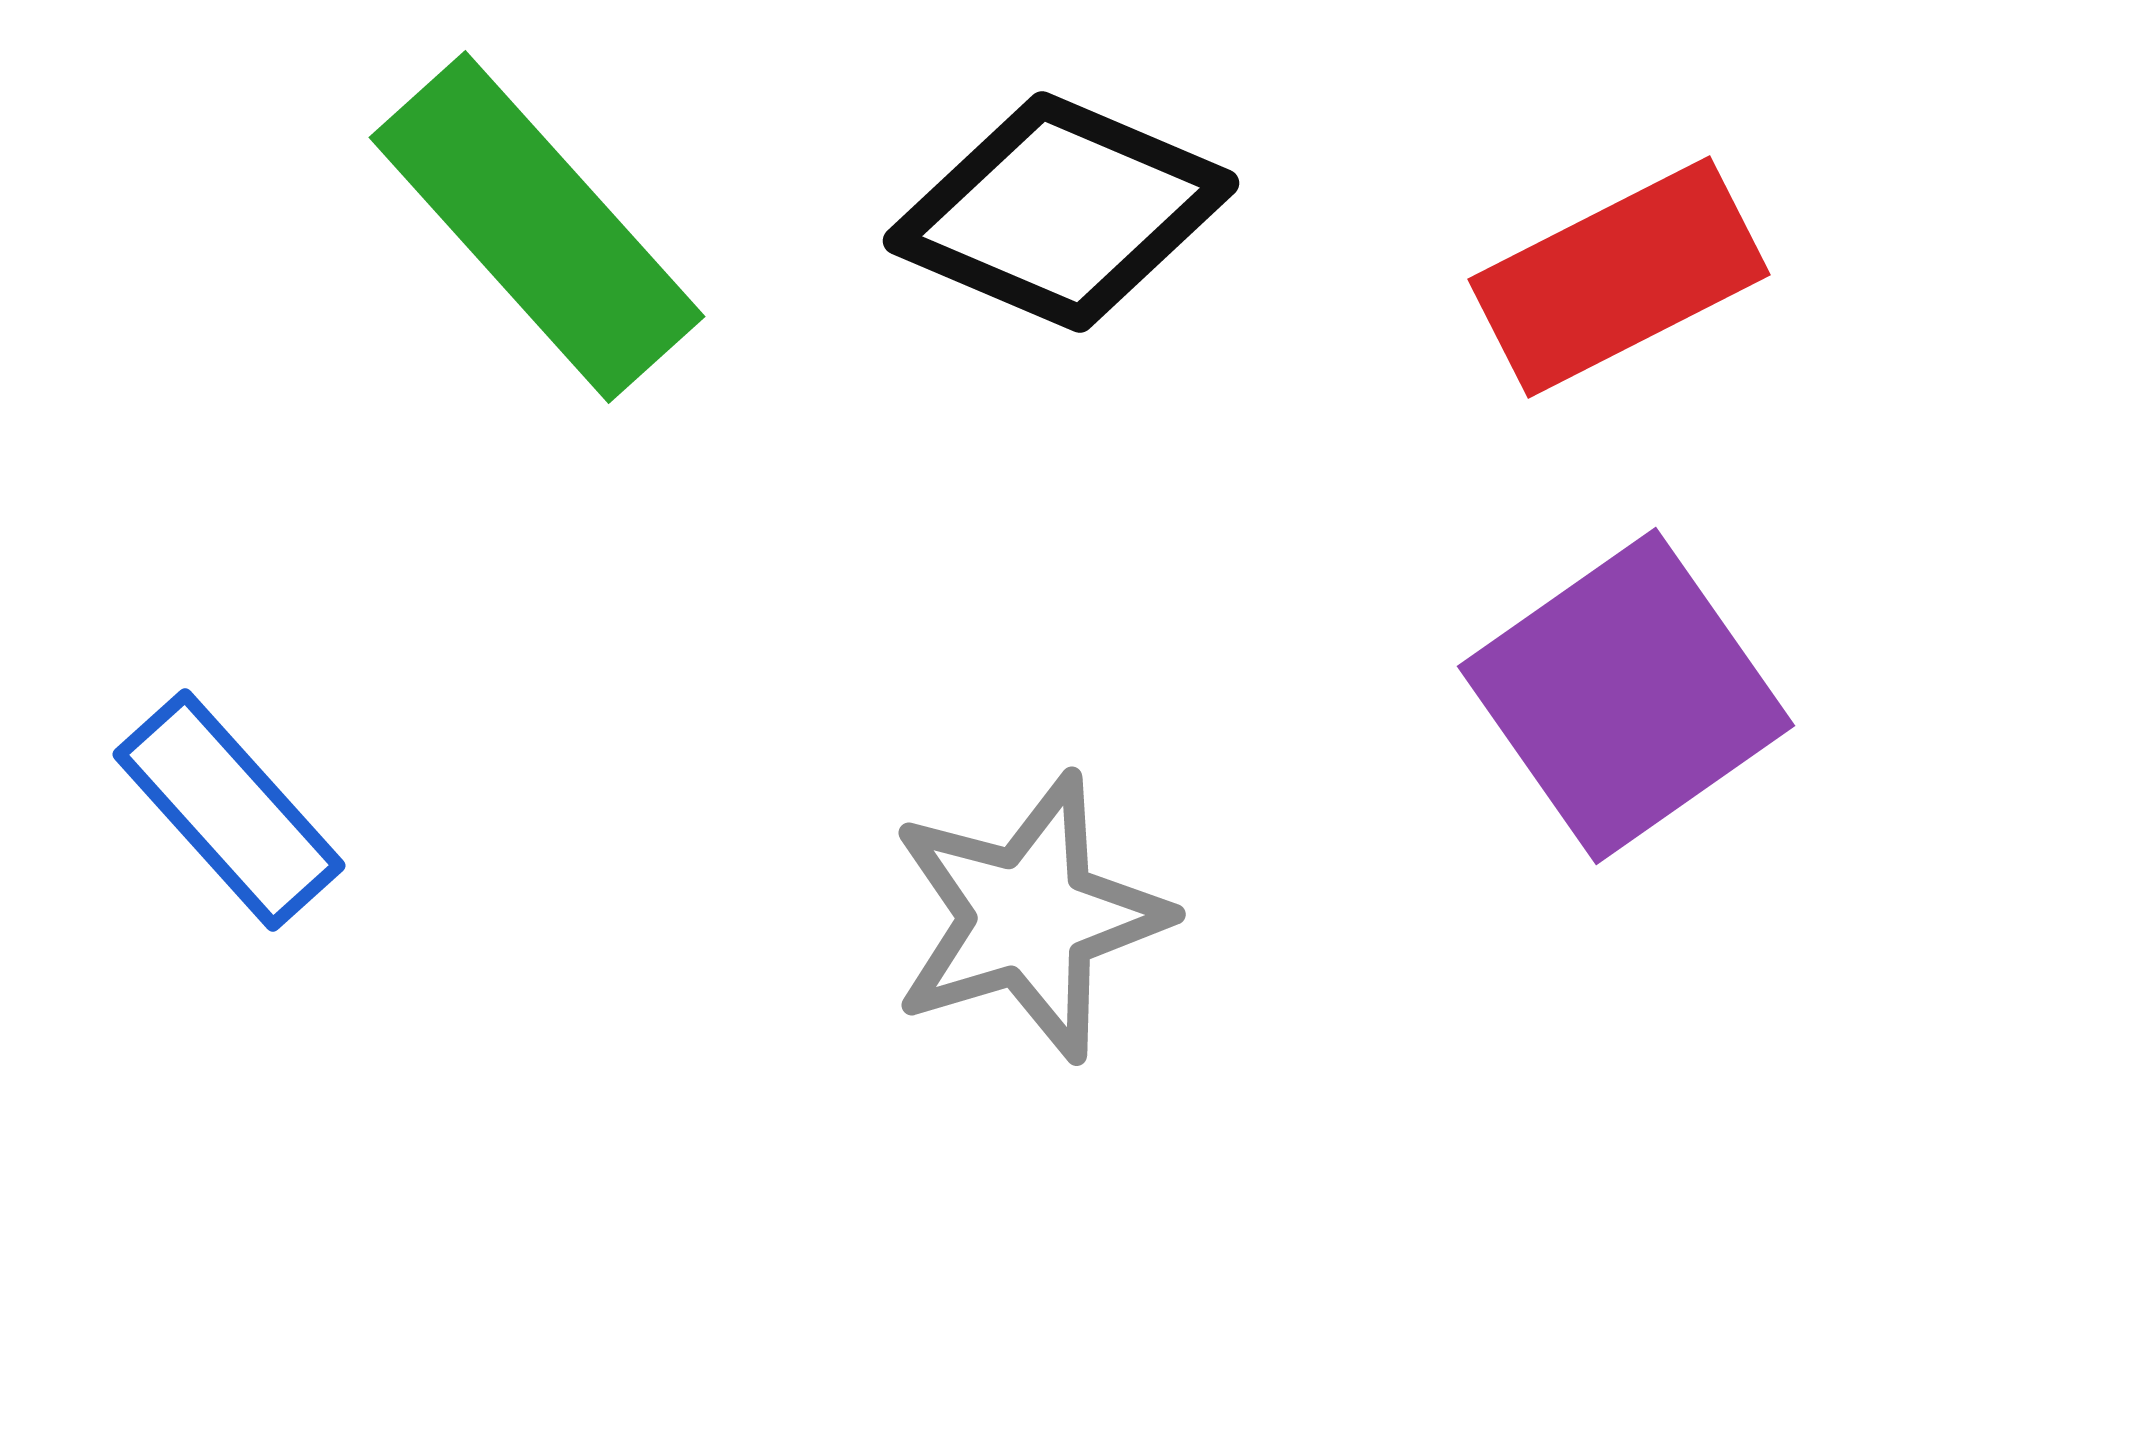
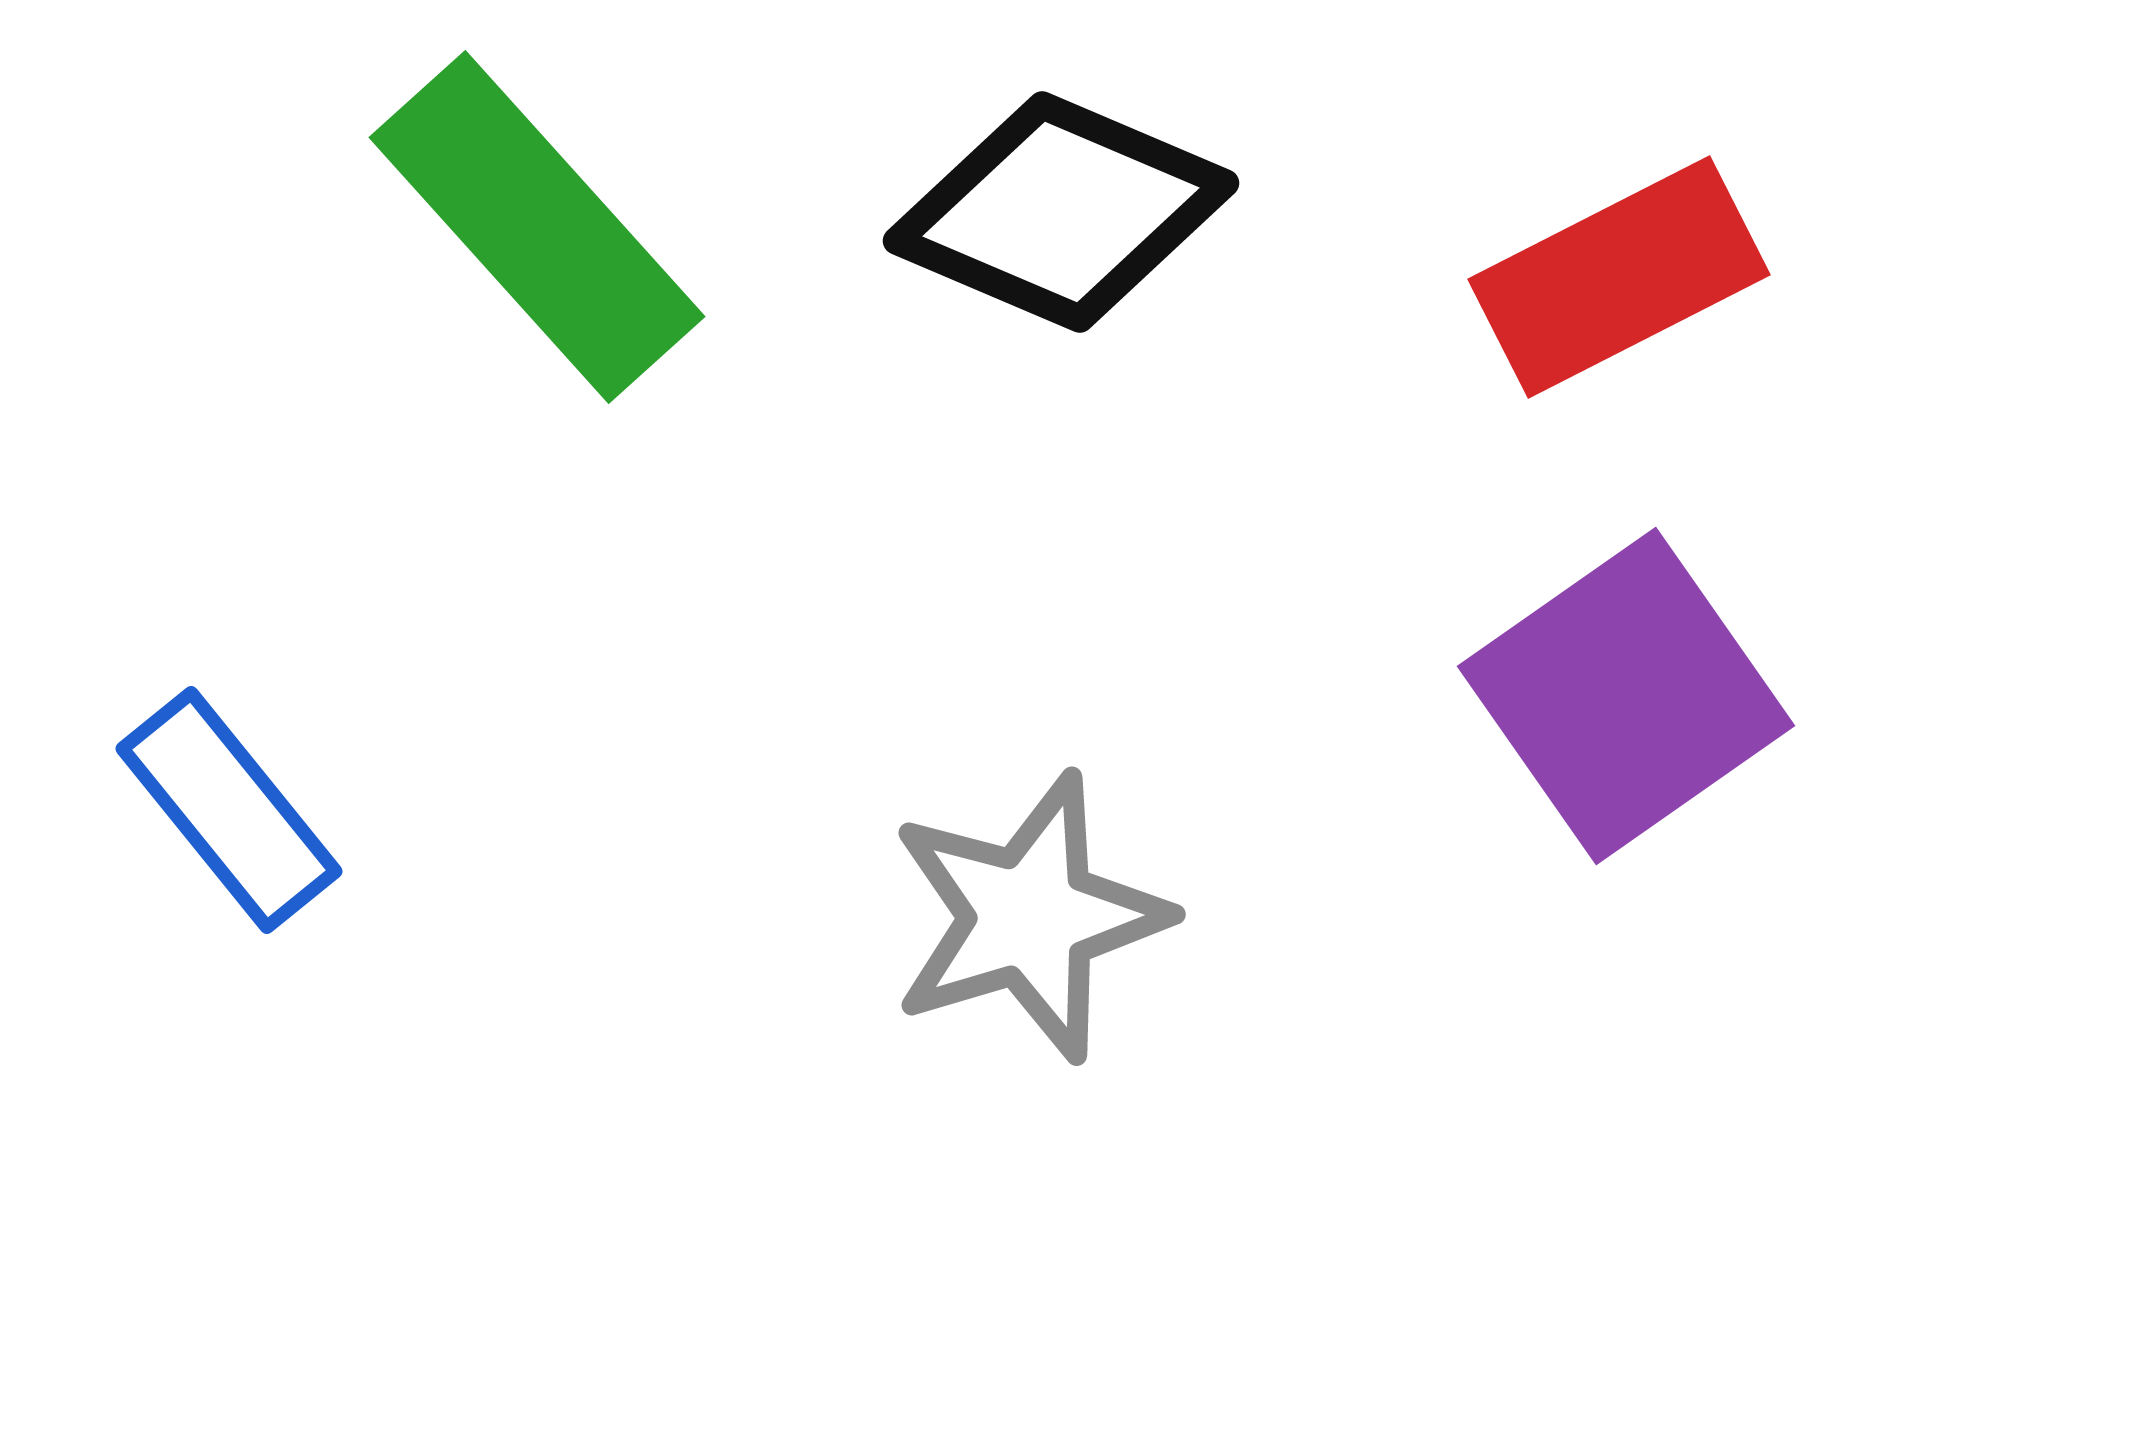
blue rectangle: rotated 3 degrees clockwise
